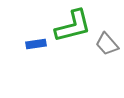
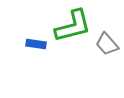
blue rectangle: rotated 18 degrees clockwise
